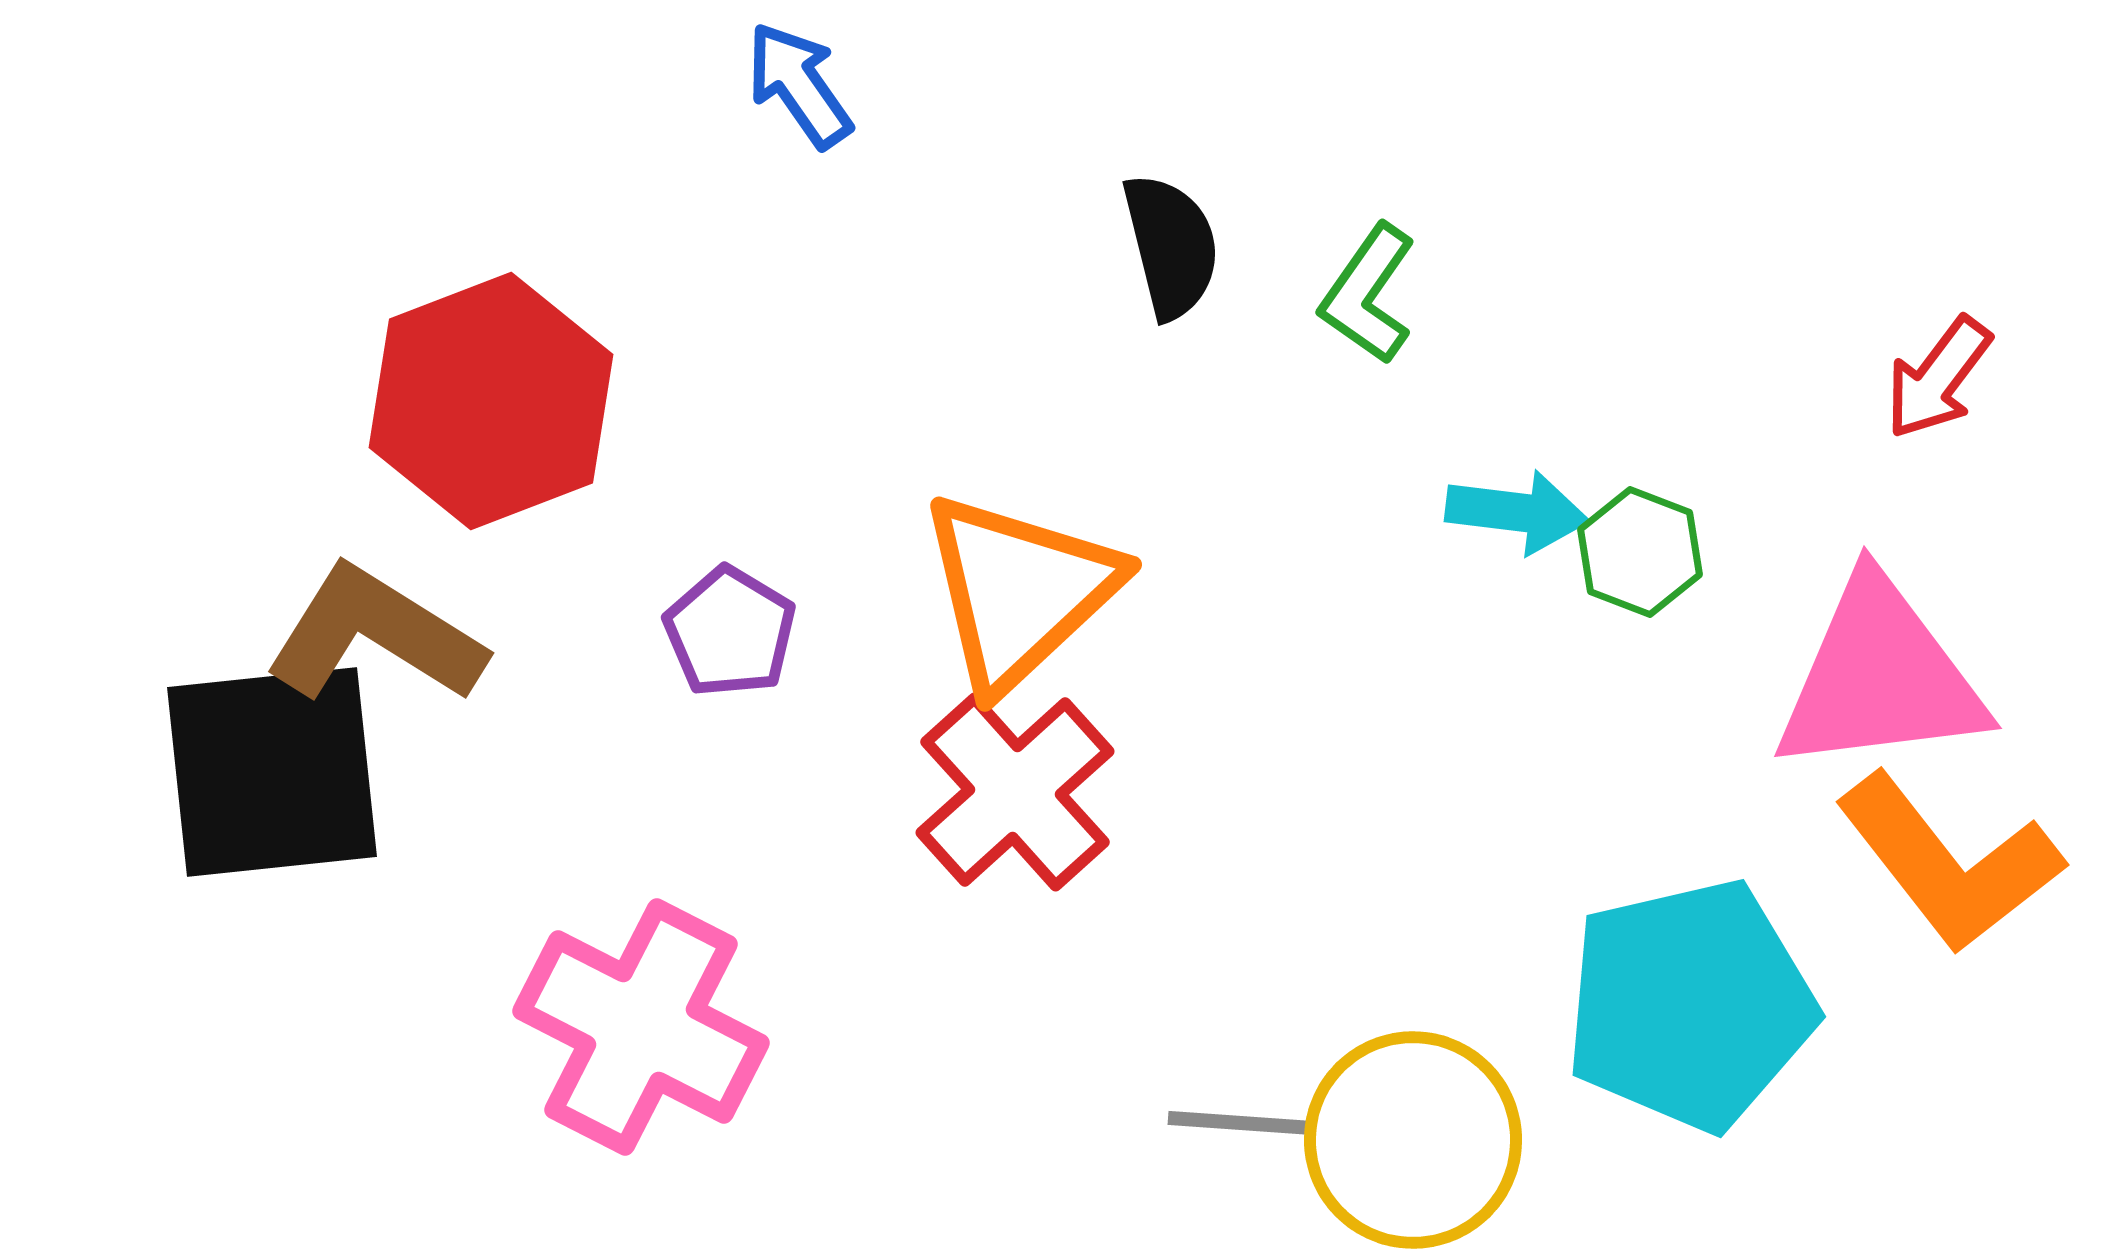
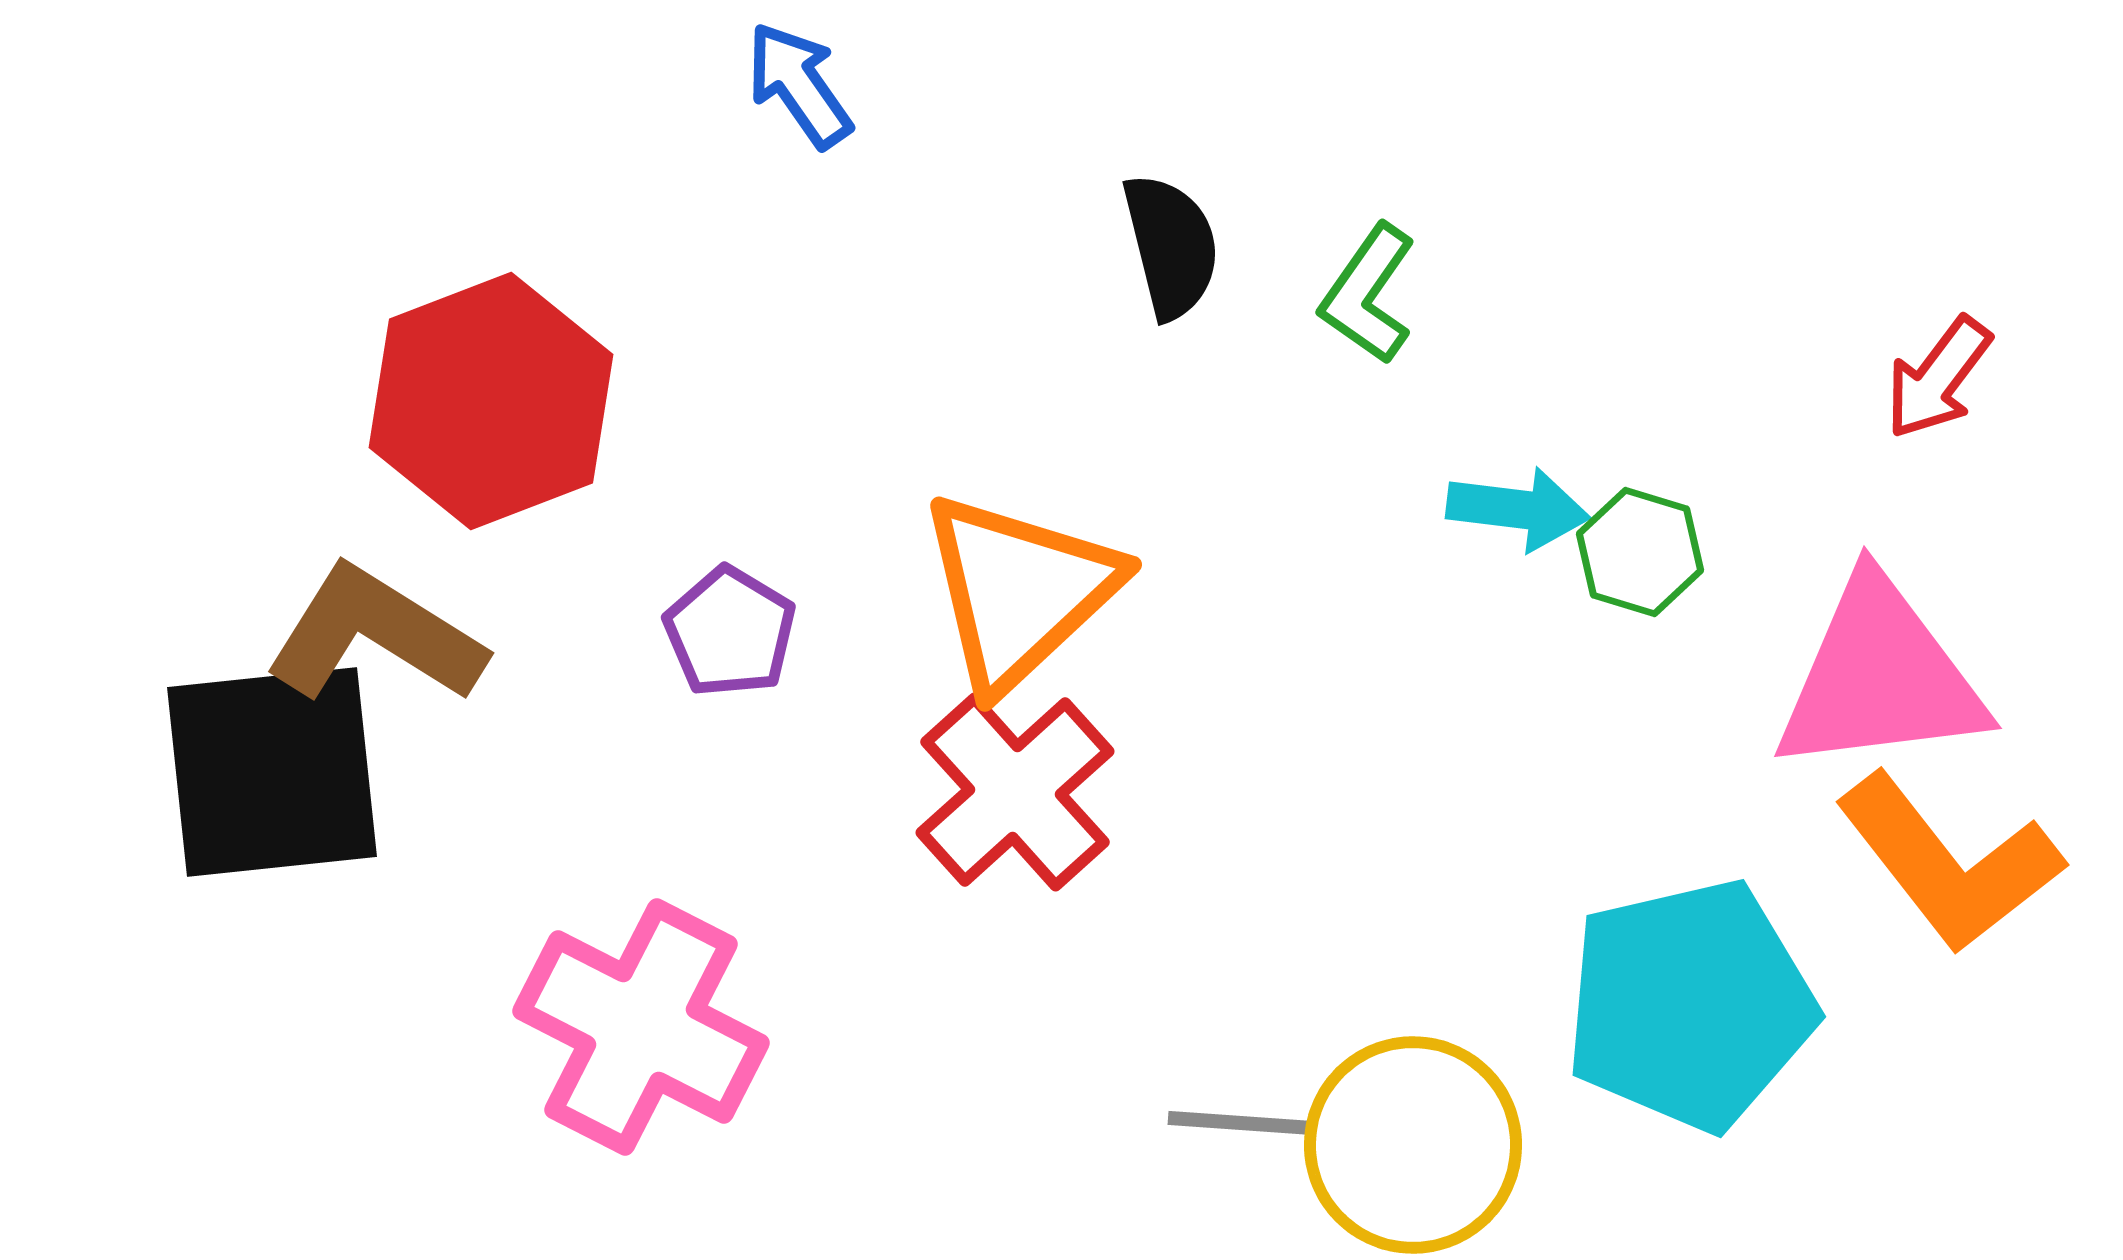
cyan arrow: moved 1 px right, 3 px up
green hexagon: rotated 4 degrees counterclockwise
yellow circle: moved 5 px down
